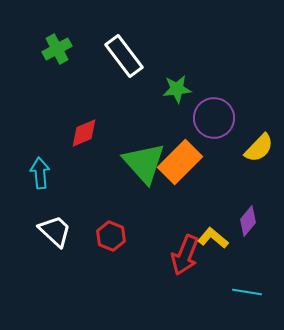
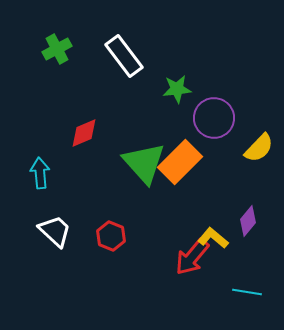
red arrow: moved 7 px right, 2 px down; rotated 18 degrees clockwise
